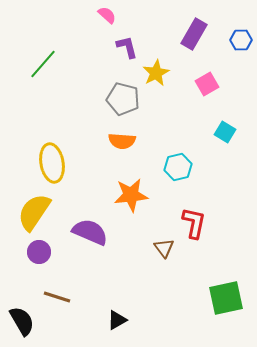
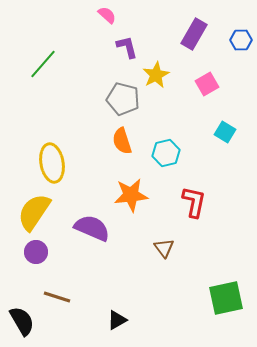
yellow star: moved 2 px down
orange semicircle: rotated 68 degrees clockwise
cyan hexagon: moved 12 px left, 14 px up
red L-shape: moved 21 px up
purple semicircle: moved 2 px right, 4 px up
purple circle: moved 3 px left
